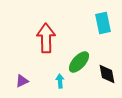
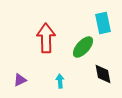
green ellipse: moved 4 px right, 15 px up
black diamond: moved 4 px left
purple triangle: moved 2 px left, 1 px up
